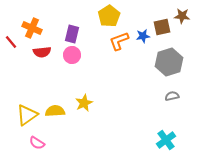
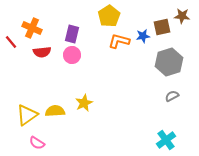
orange L-shape: rotated 35 degrees clockwise
gray semicircle: rotated 16 degrees counterclockwise
